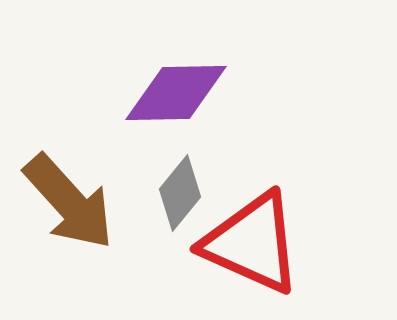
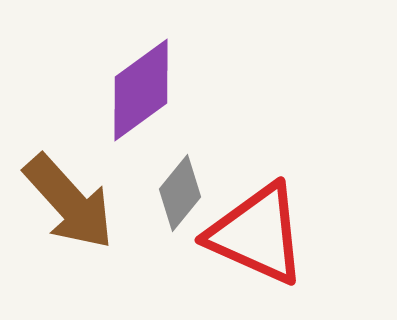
purple diamond: moved 35 px left, 3 px up; rotated 35 degrees counterclockwise
red triangle: moved 5 px right, 9 px up
